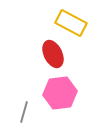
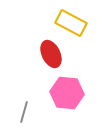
red ellipse: moved 2 px left
pink hexagon: moved 7 px right; rotated 12 degrees clockwise
